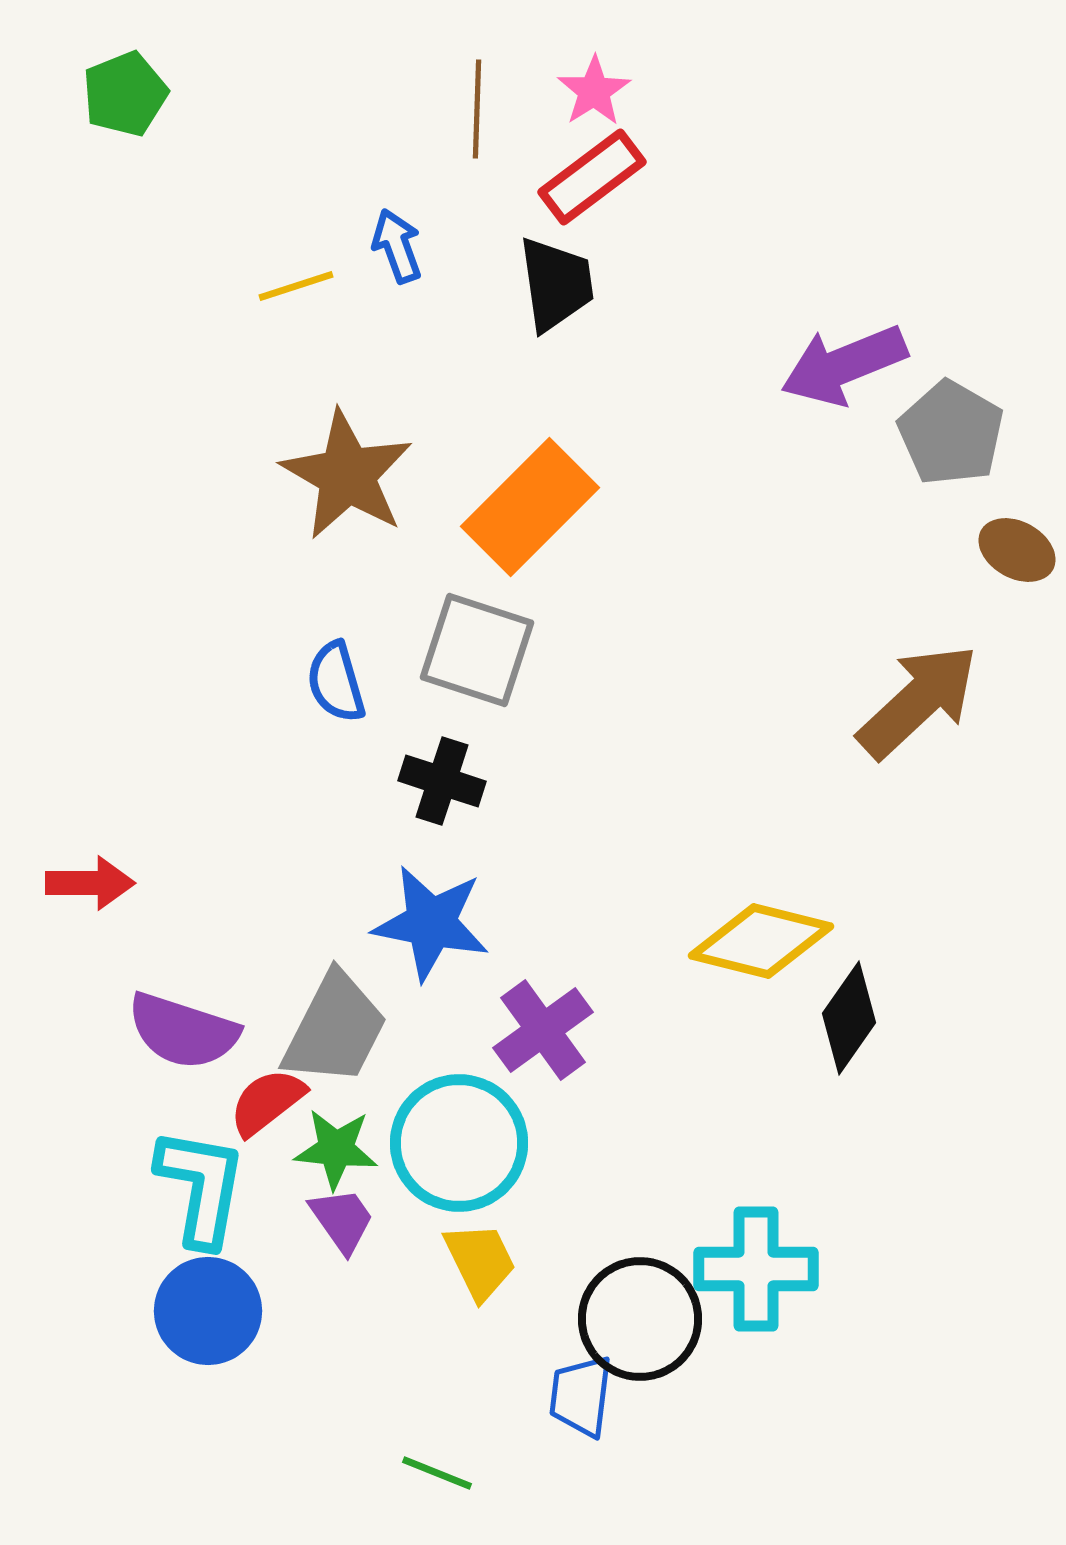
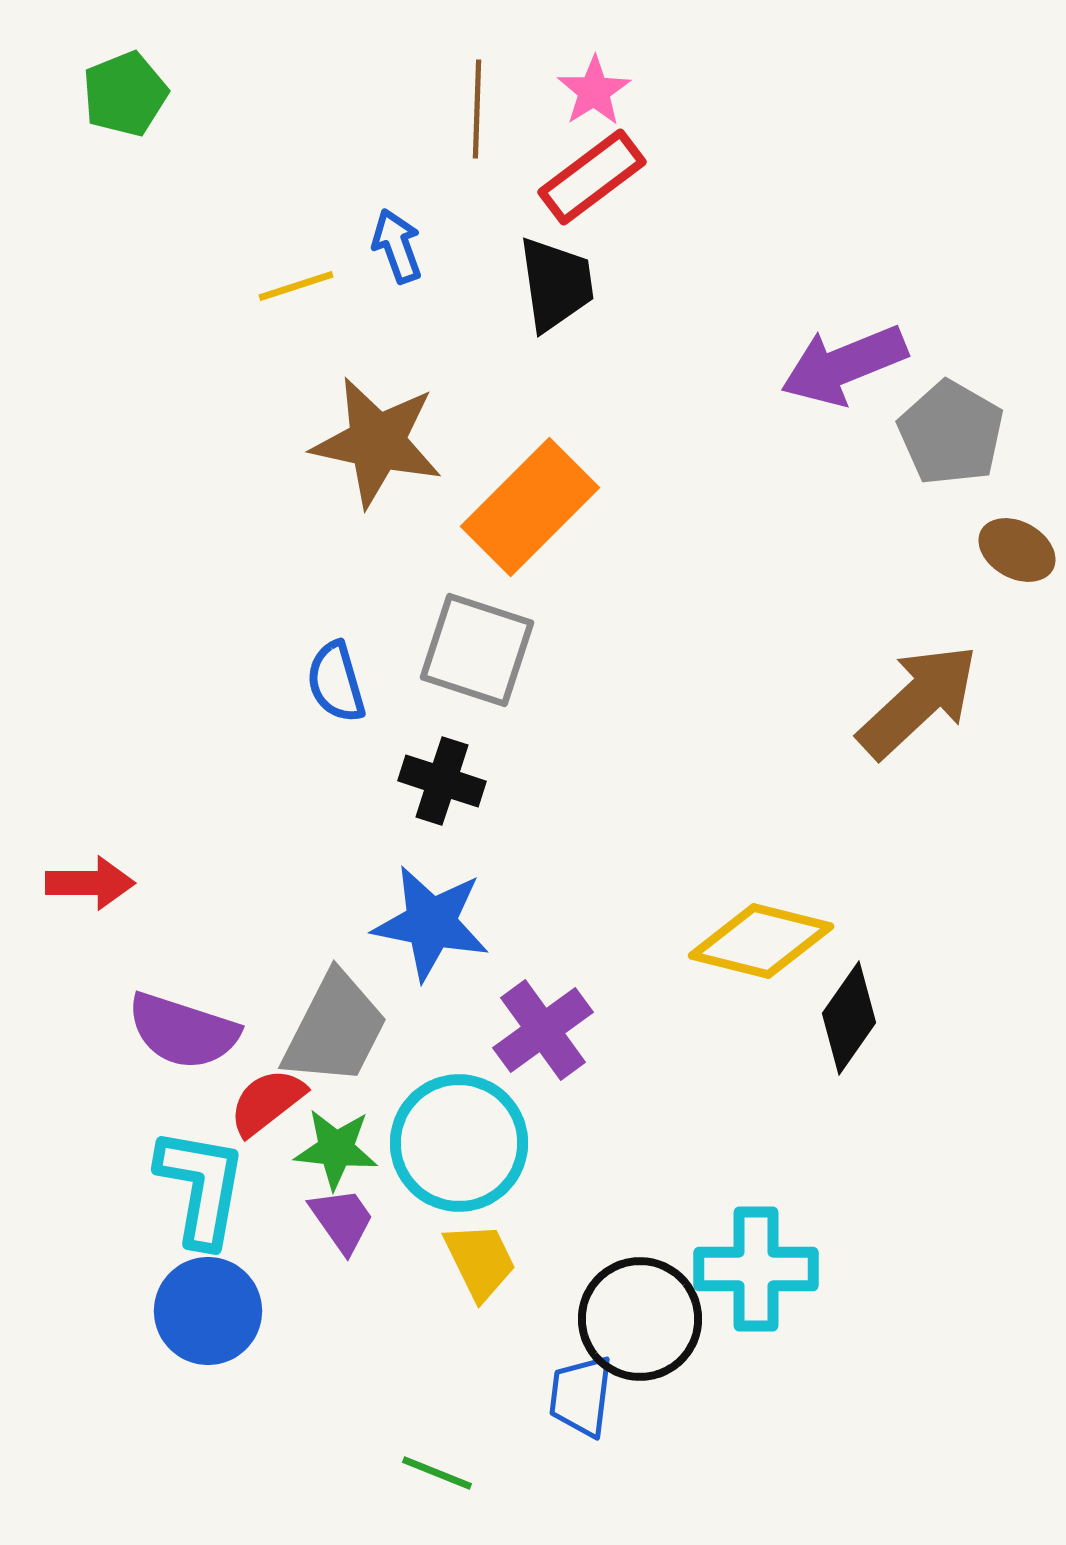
brown star: moved 30 px right, 33 px up; rotated 18 degrees counterclockwise
